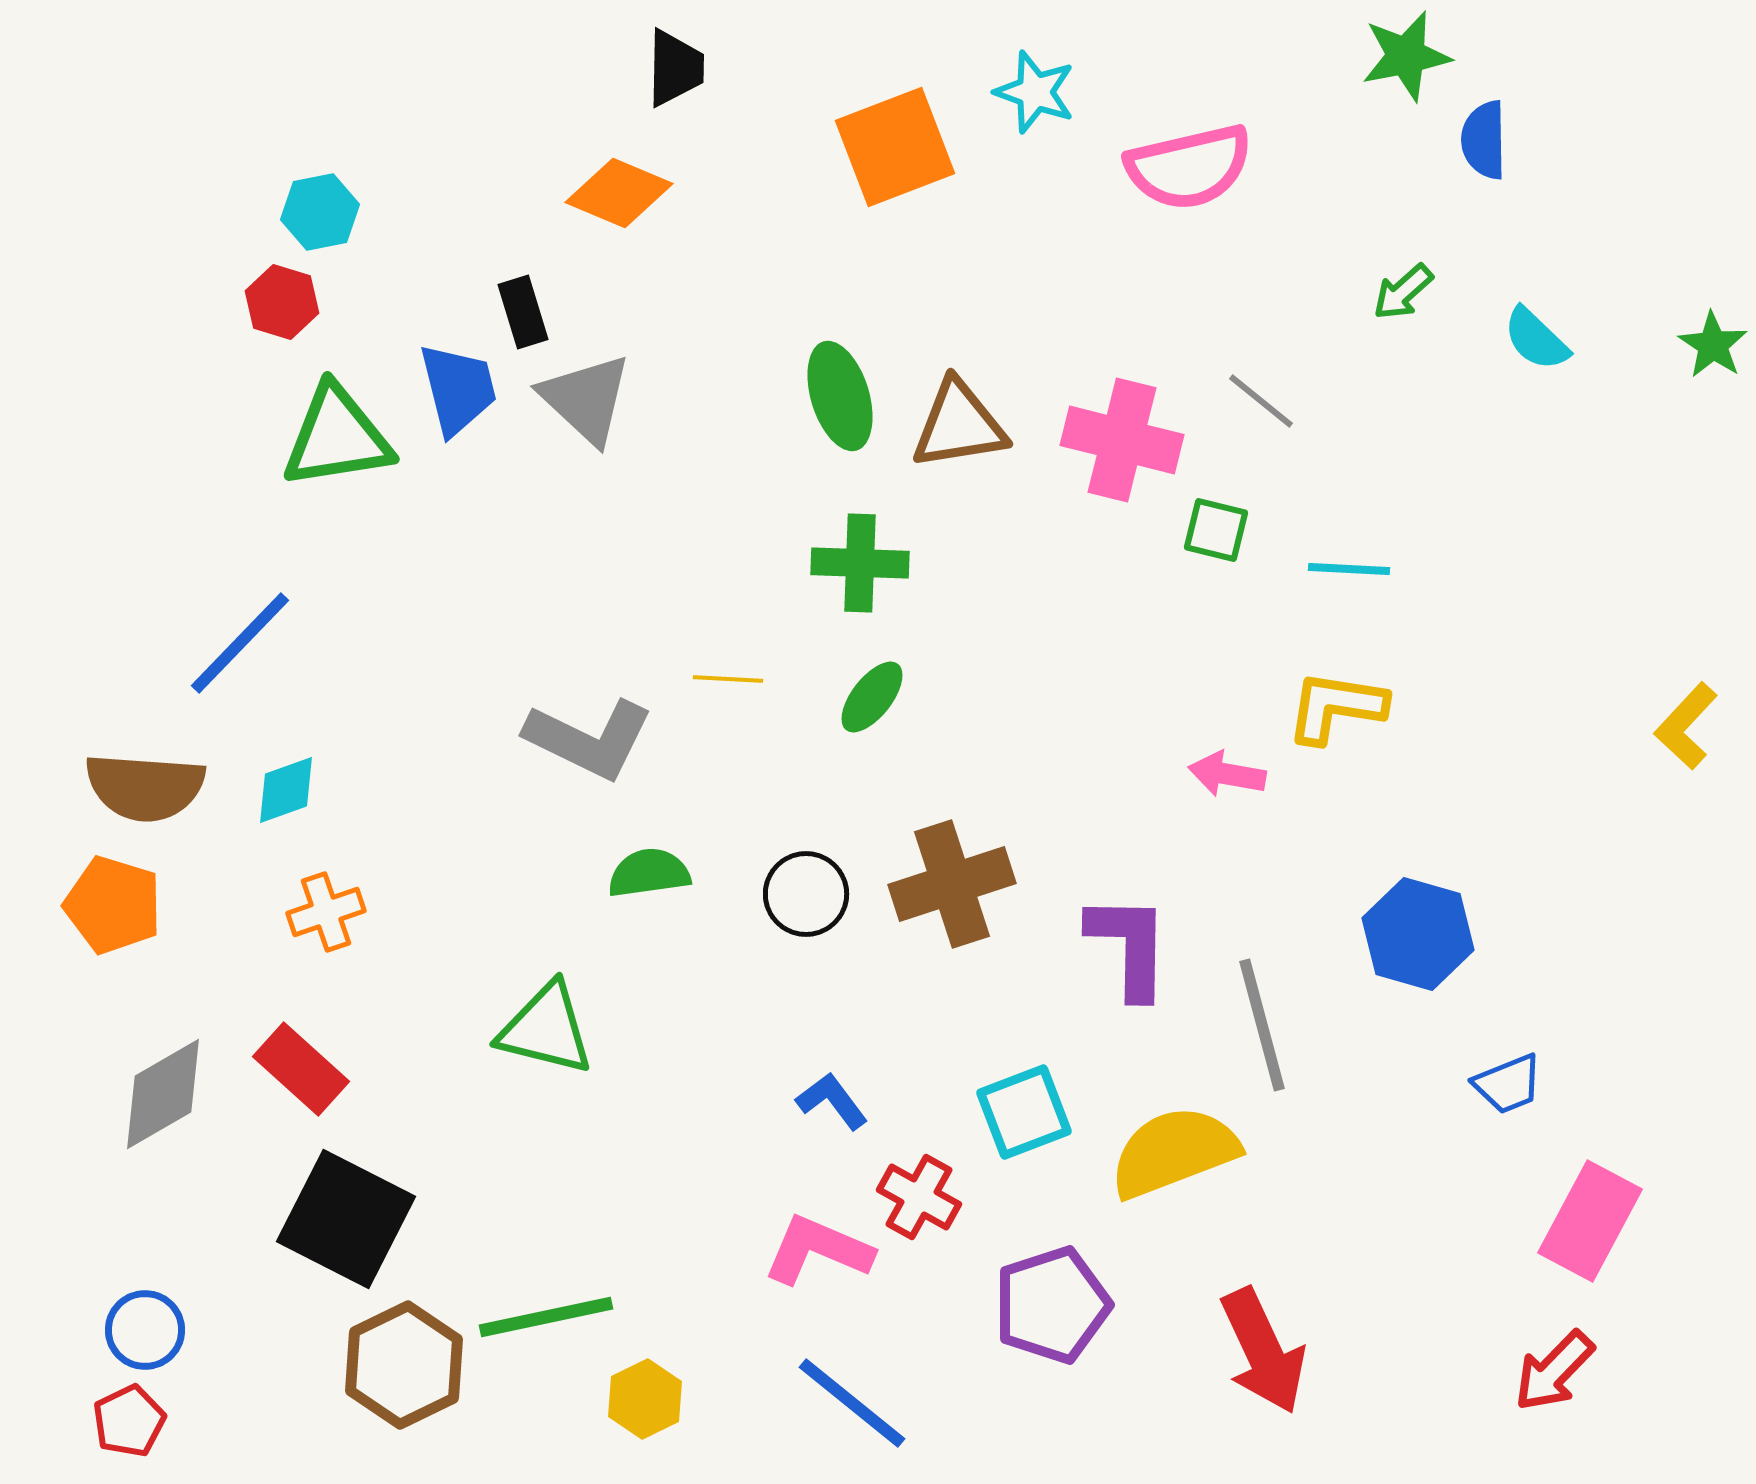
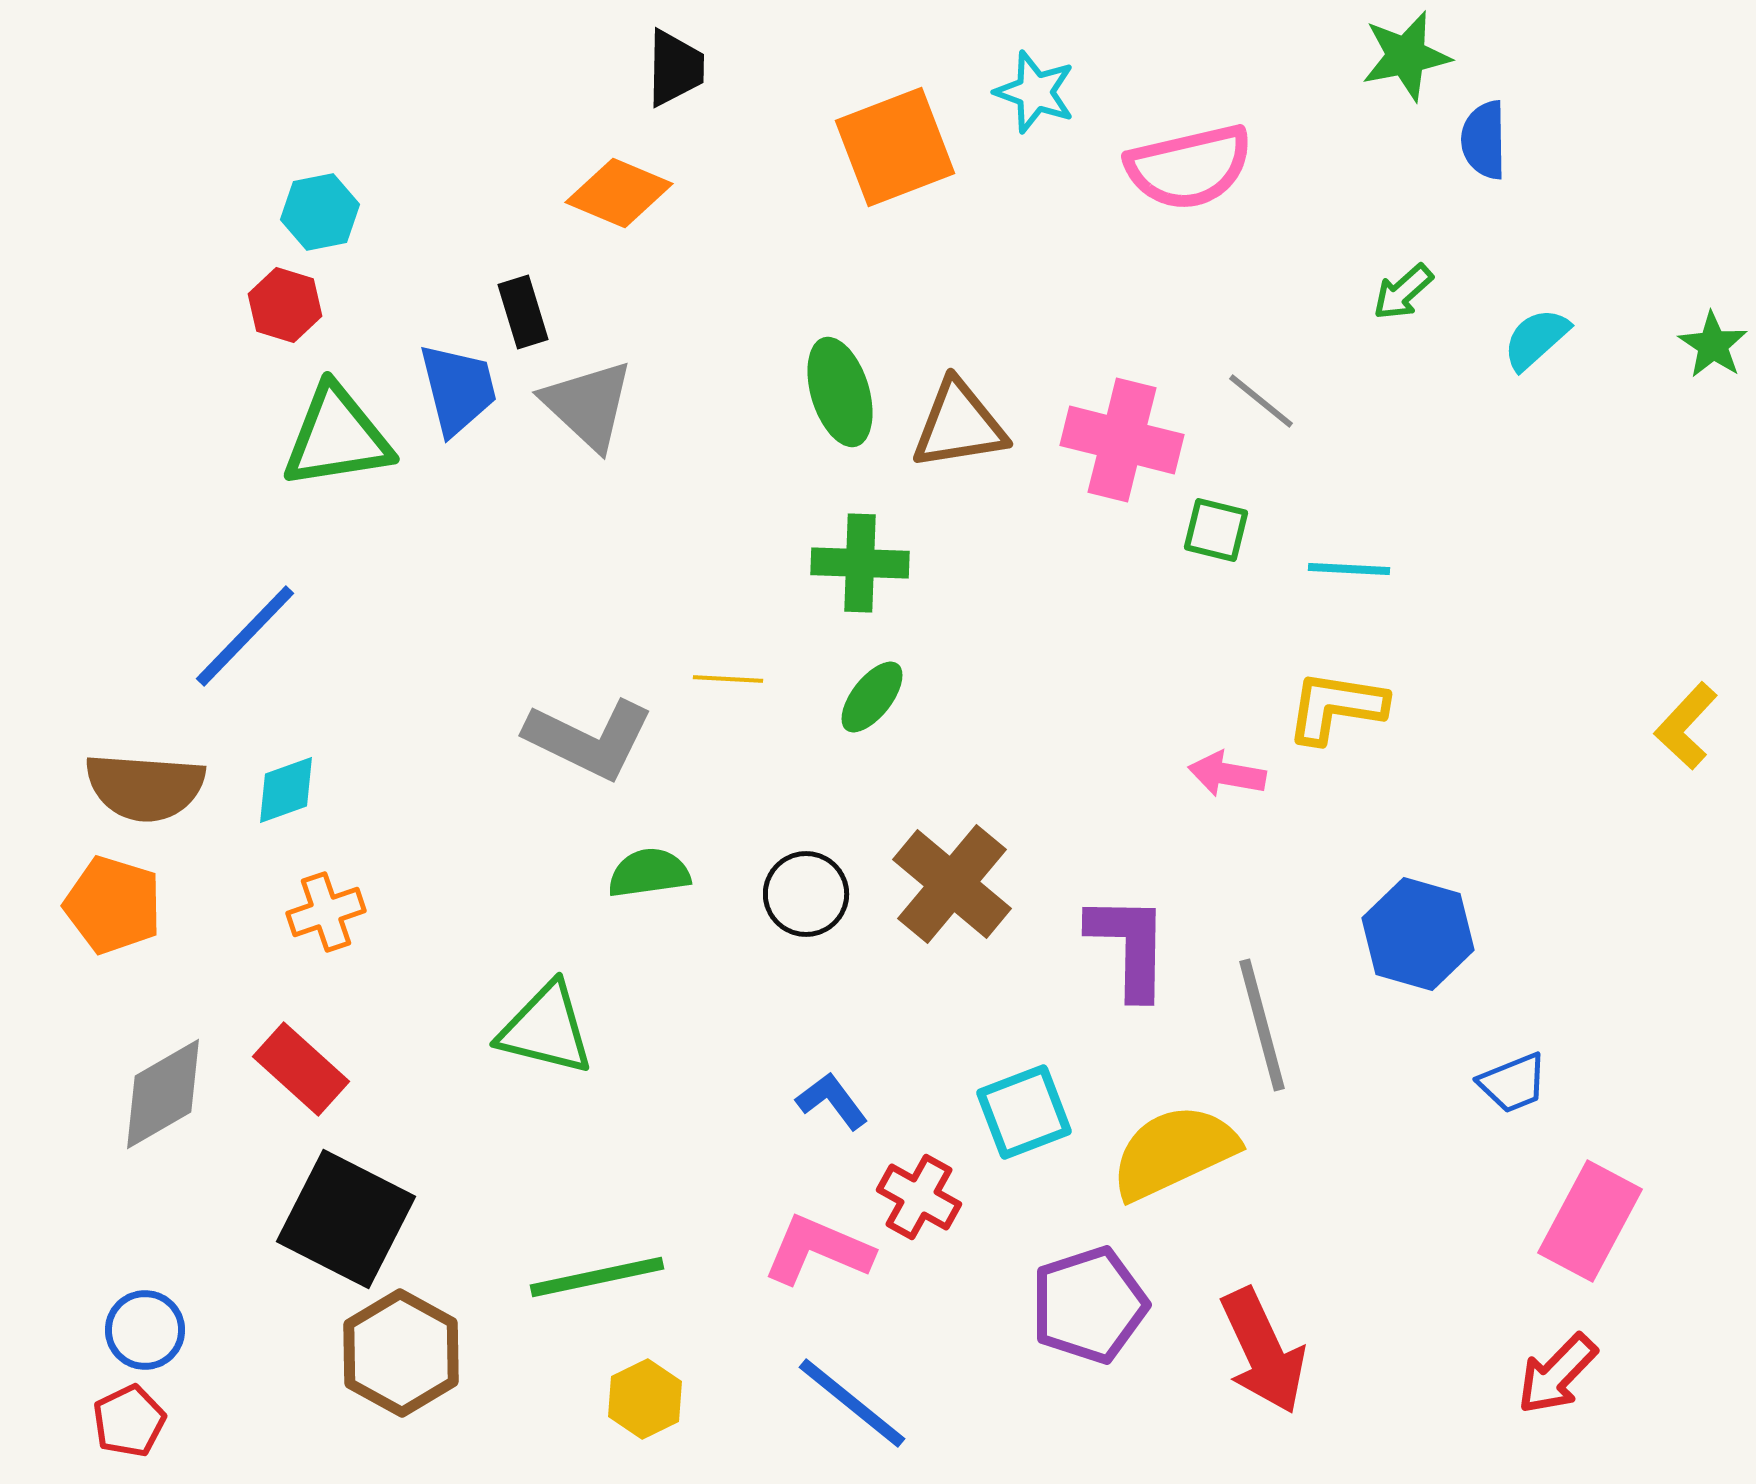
red hexagon at (282, 302): moved 3 px right, 3 px down
cyan semicircle at (1536, 339): rotated 94 degrees clockwise
green ellipse at (840, 396): moved 4 px up
gray triangle at (586, 399): moved 2 px right, 6 px down
blue line at (240, 643): moved 5 px right, 7 px up
brown cross at (952, 884): rotated 32 degrees counterclockwise
blue trapezoid at (1508, 1084): moved 5 px right, 1 px up
yellow semicircle at (1174, 1152): rotated 4 degrees counterclockwise
purple pentagon at (1052, 1305): moved 37 px right
green line at (546, 1317): moved 51 px right, 40 px up
brown hexagon at (404, 1365): moved 3 px left, 12 px up; rotated 5 degrees counterclockwise
red arrow at (1554, 1371): moved 3 px right, 3 px down
